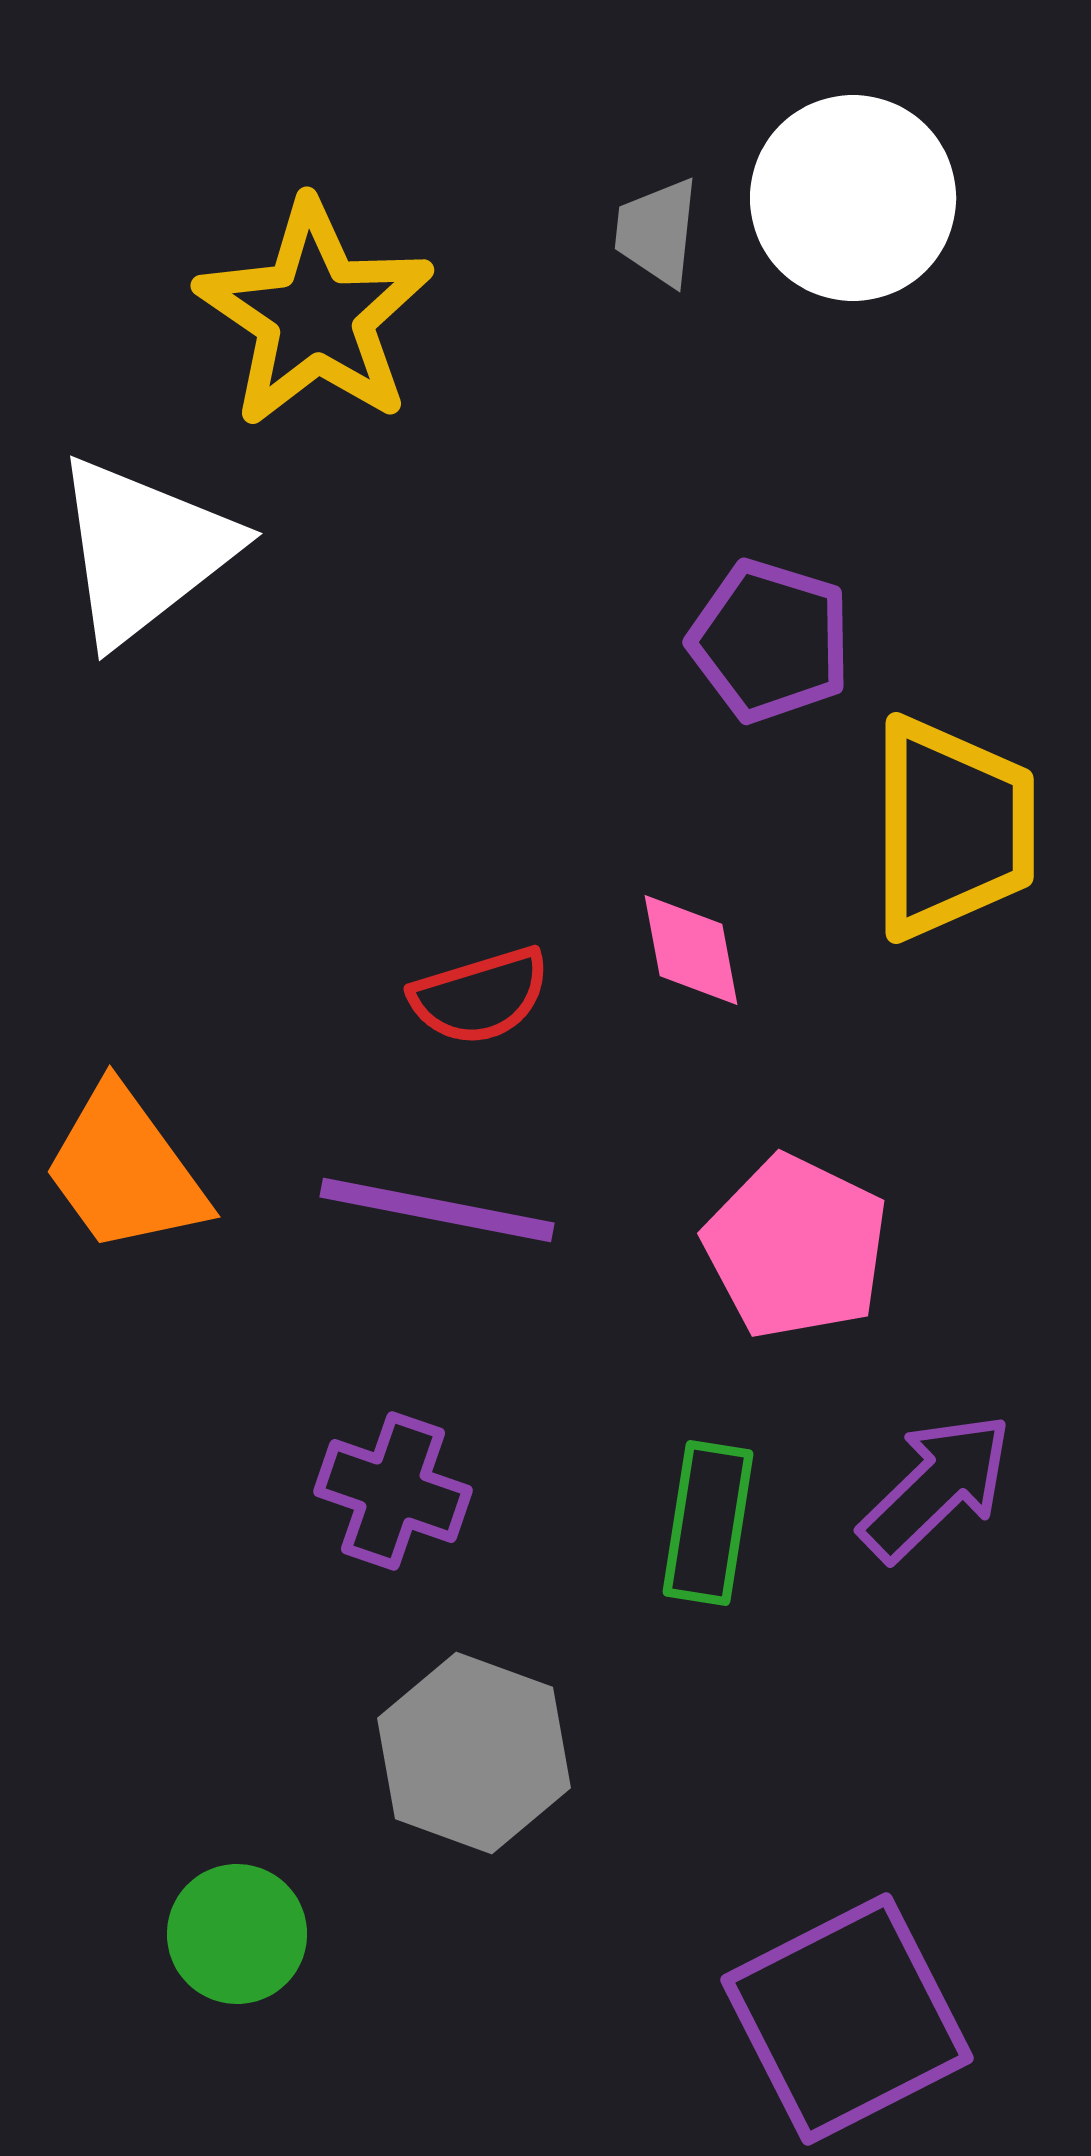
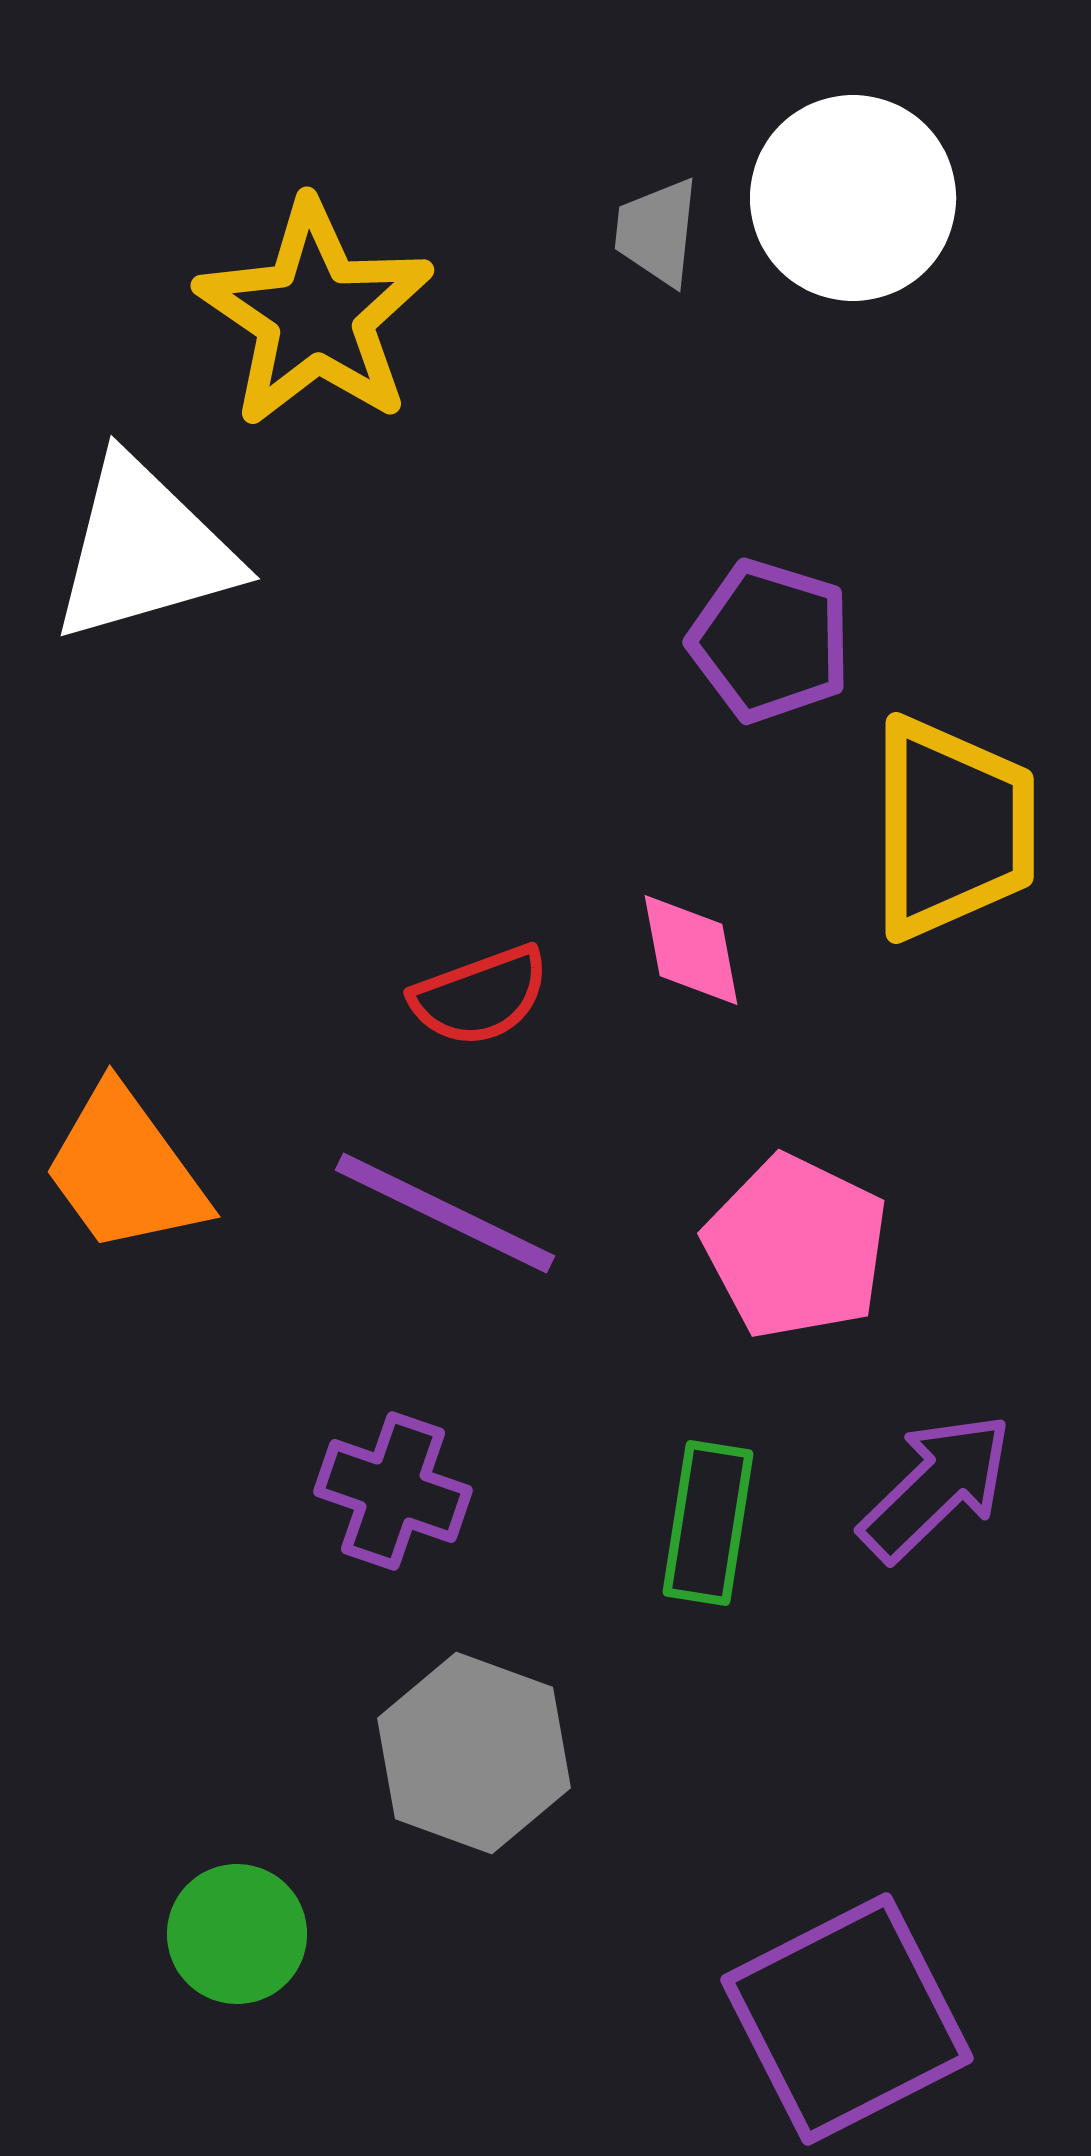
white triangle: rotated 22 degrees clockwise
red semicircle: rotated 3 degrees counterclockwise
purple line: moved 8 px right, 3 px down; rotated 15 degrees clockwise
